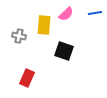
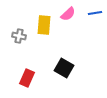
pink semicircle: moved 2 px right
black square: moved 17 px down; rotated 12 degrees clockwise
